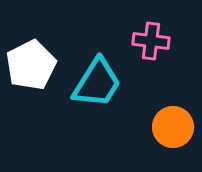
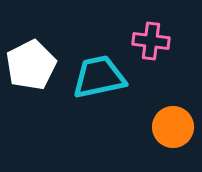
cyan trapezoid: moved 2 px right, 6 px up; rotated 134 degrees counterclockwise
